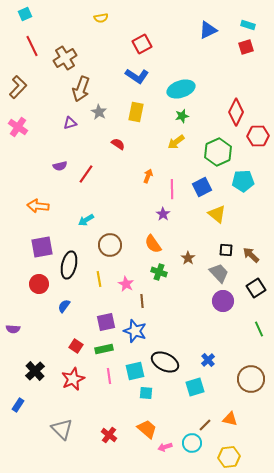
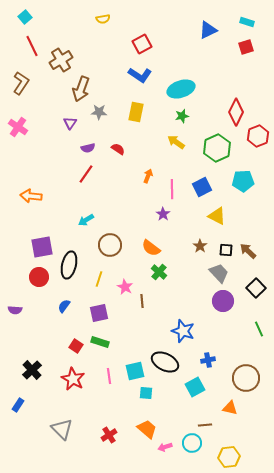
cyan square at (25, 14): moved 3 px down; rotated 16 degrees counterclockwise
yellow semicircle at (101, 18): moved 2 px right, 1 px down
cyan rectangle at (248, 25): moved 1 px left, 3 px up
brown cross at (65, 58): moved 4 px left, 2 px down
blue L-shape at (137, 76): moved 3 px right, 1 px up
brown L-shape at (18, 87): moved 3 px right, 4 px up; rotated 10 degrees counterclockwise
gray star at (99, 112): rotated 28 degrees counterclockwise
purple triangle at (70, 123): rotated 40 degrees counterclockwise
red hexagon at (258, 136): rotated 20 degrees counterclockwise
yellow arrow at (176, 142): rotated 72 degrees clockwise
red semicircle at (118, 144): moved 5 px down
green hexagon at (218, 152): moved 1 px left, 4 px up
purple semicircle at (60, 166): moved 28 px right, 18 px up
orange arrow at (38, 206): moved 7 px left, 10 px up
yellow triangle at (217, 214): moved 2 px down; rotated 12 degrees counterclockwise
orange semicircle at (153, 244): moved 2 px left, 4 px down; rotated 18 degrees counterclockwise
brown arrow at (251, 255): moved 3 px left, 4 px up
brown star at (188, 258): moved 12 px right, 12 px up
green cross at (159, 272): rotated 21 degrees clockwise
yellow line at (99, 279): rotated 28 degrees clockwise
red circle at (39, 284): moved 7 px up
pink star at (126, 284): moved 1 px left, 3 px down
black square at (256, 288): rotated 12 degrees counterclockwise
purple square at (106, 322): moved 7 px left, 9 px up
purple semicircle at (13, 329): moved 2 px right, 19 px up
blue star at (135, 331): moved 48 px right
green rectangle at (104, 349): moved 4 px left, 7 px up; rotated 30 degrees clockwise
blue cross at (208, 360): rotated 32 degrees clockwise
black cross at (35, 371): moved 3 px left, 1 px up
red star at (73, 379): rotated 20 degrees counterclockwise
brown circle at (251, 379): moved 5 px left, 1 px up
cyan square at (195, 387): rotated 12 degrees counterclockwise
orange triangle at (230, 419): moved 11 px up
brown line at (205, 425): rotated 40 degrees clockwise
red cross at (109, 435): rotated 21 degrees clockwise
